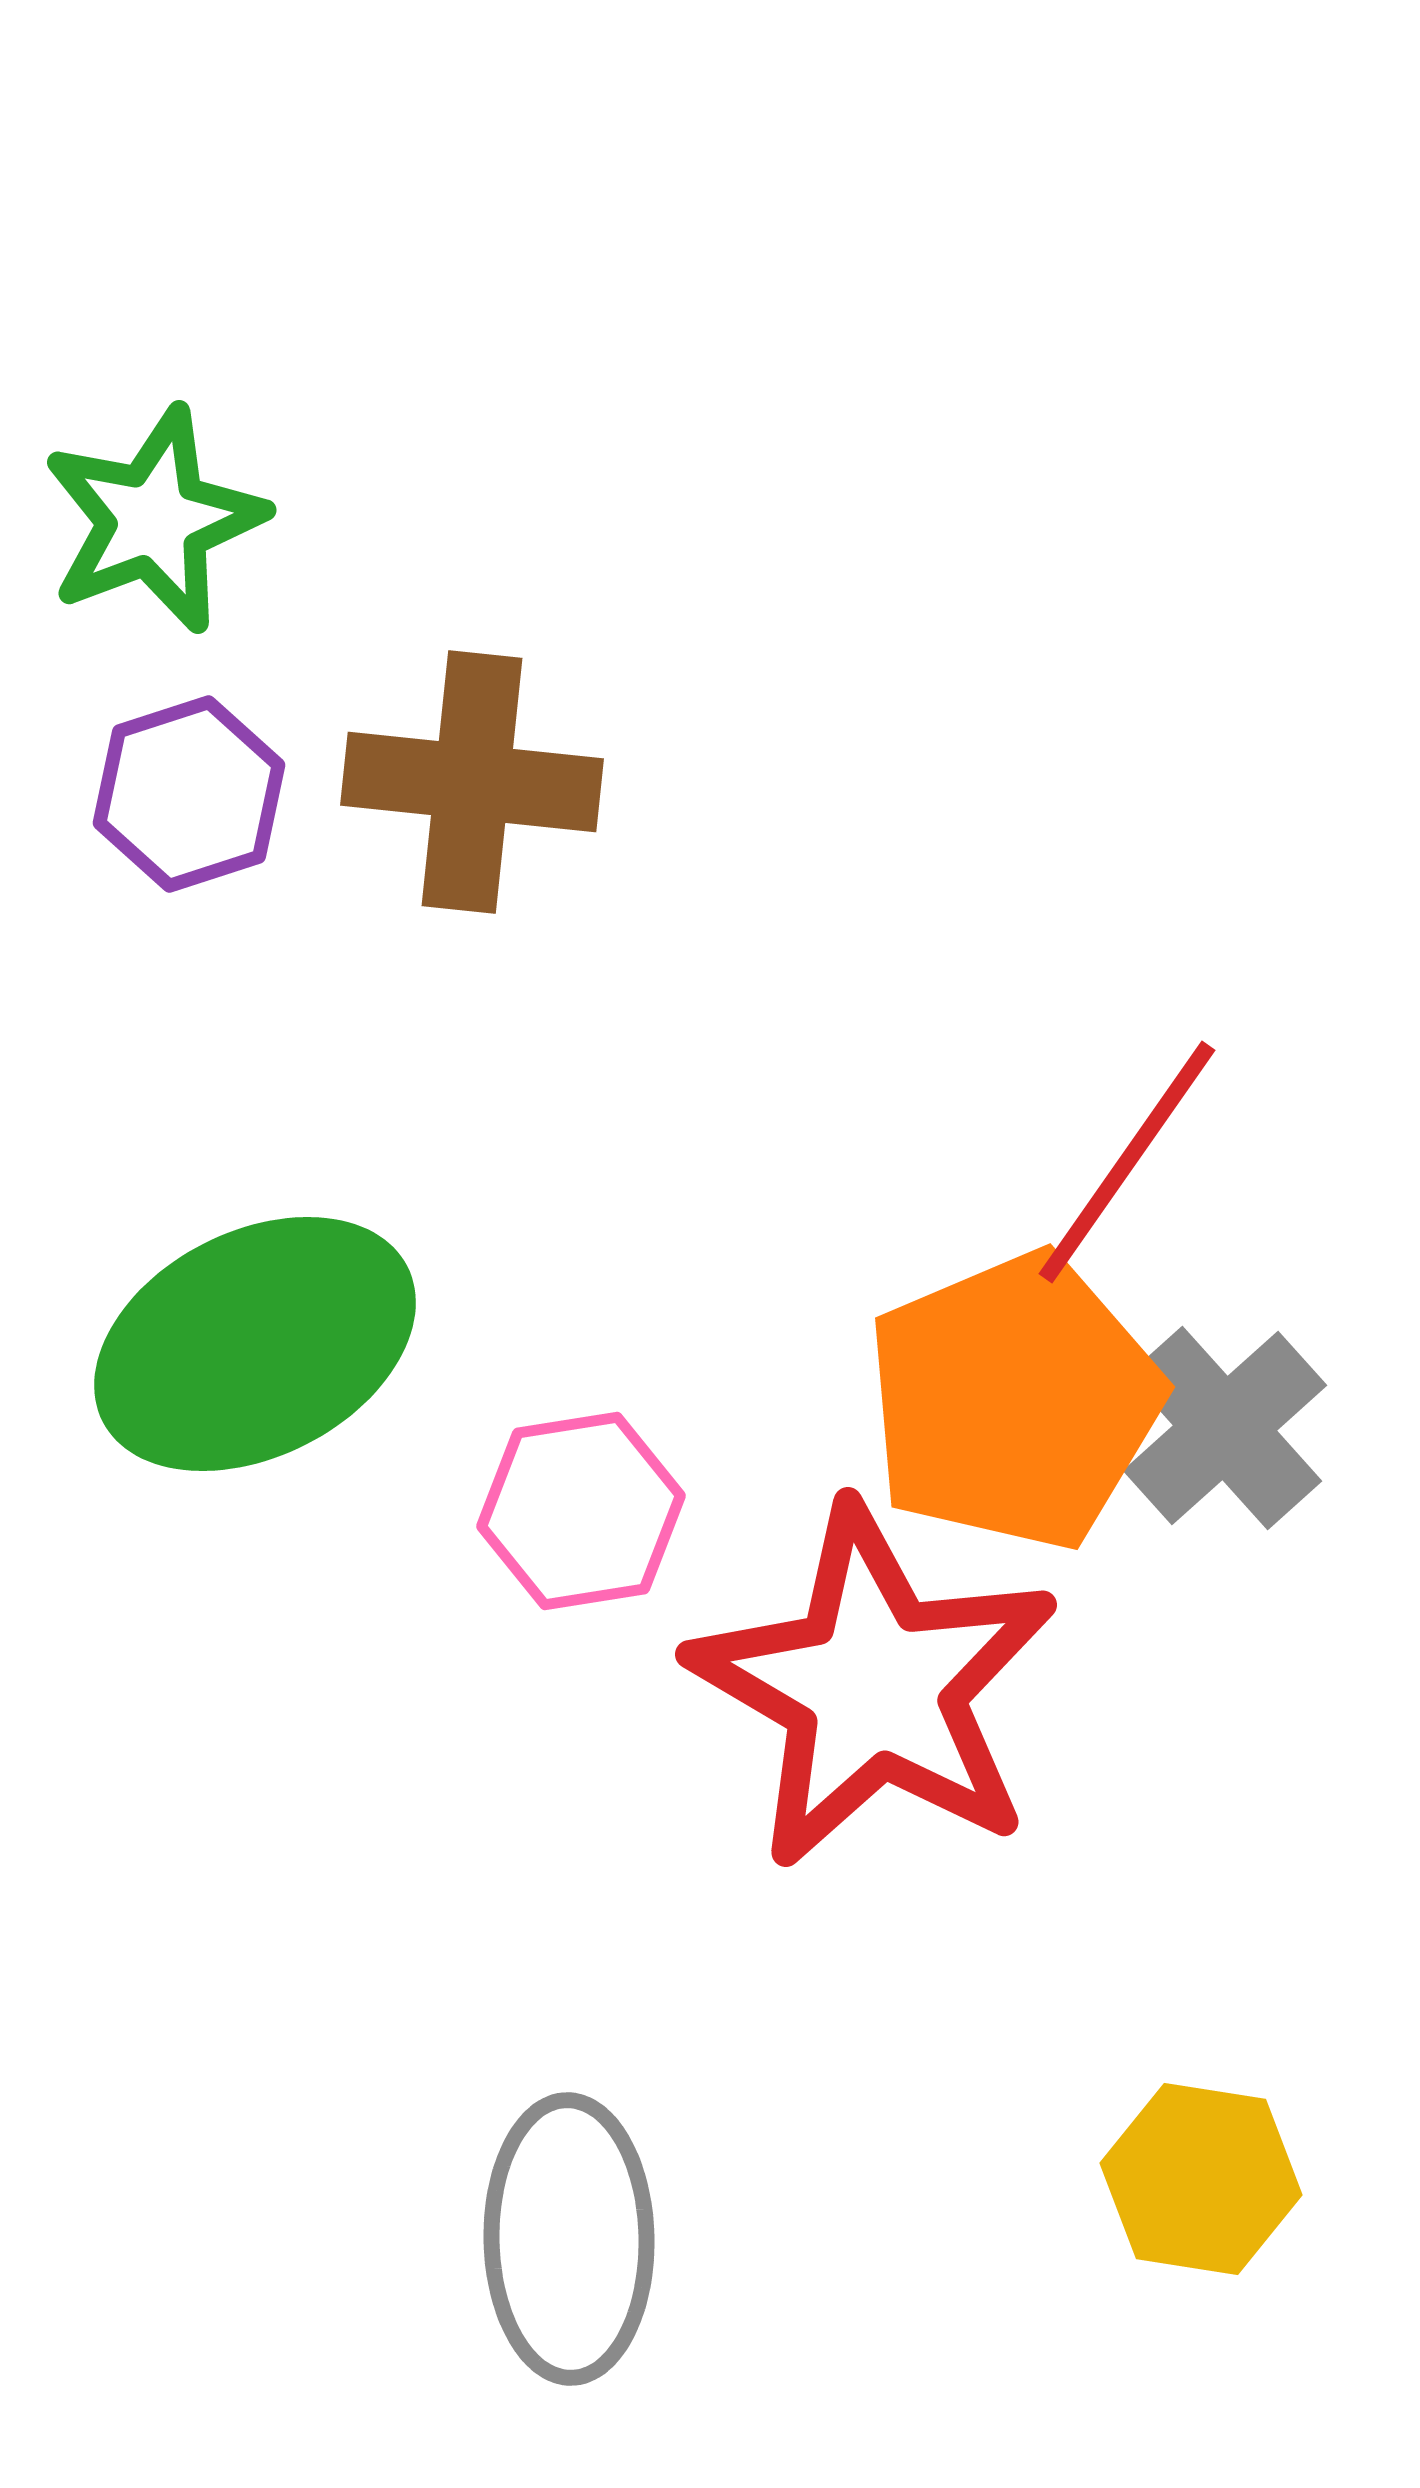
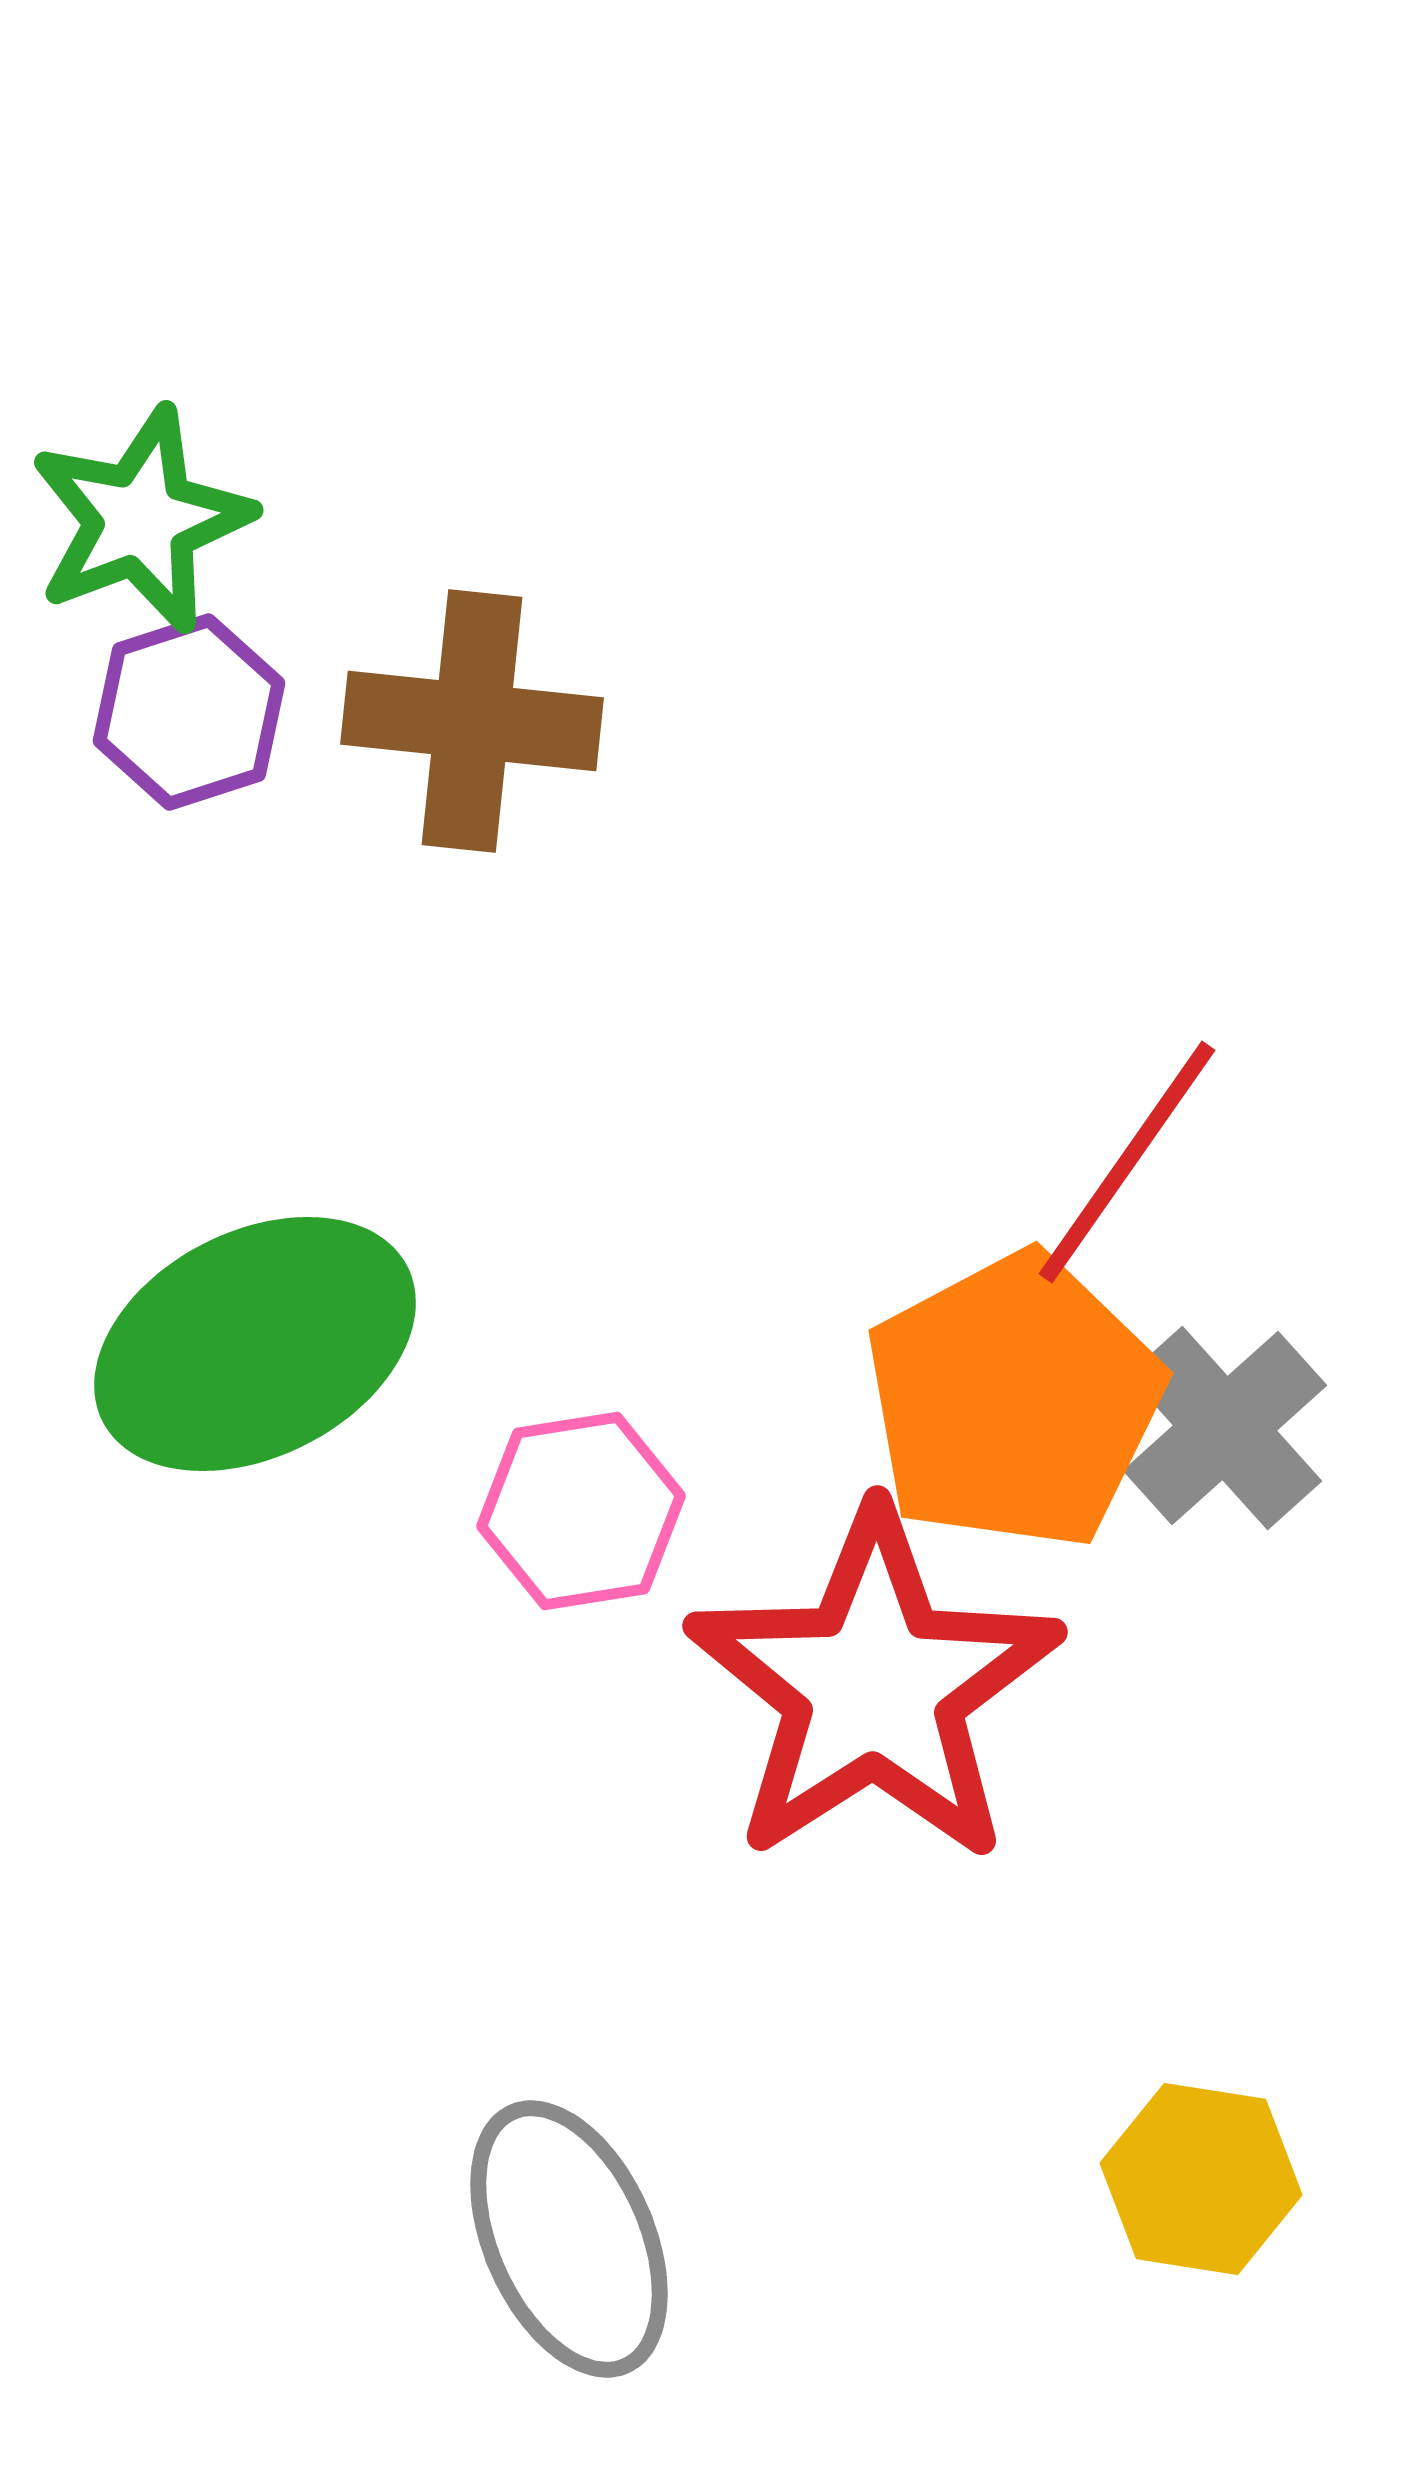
green star: moved 13 px left
brown cross: moved 61 px up
purple hexagon: moved 82 px up
orange pentagon: rotated 5 degrees counterclockwise
red star: rotated 9 degrees clockwise
gray ellipse: rotated 23 degrees counterclockwise
